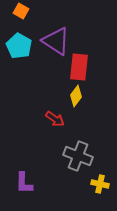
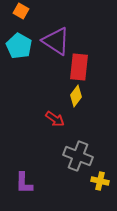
yellow cross: moved 3 px up
